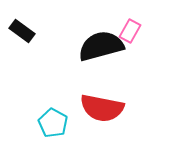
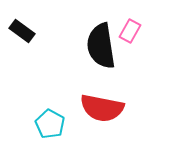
black semicircle: rotated 84 degrees counterclockwise
cyan pentagon: moved 3 px left, 1 px down
